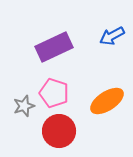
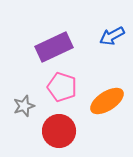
pink pentagon: moved 8 px right, 6 px up
